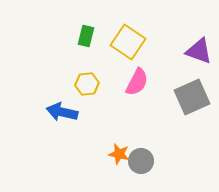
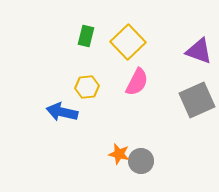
yellow square: rotated 12 degrees clockwise
yellow hexagon: moved 3 px down
gray square: moved 5 px right, 3 px down
